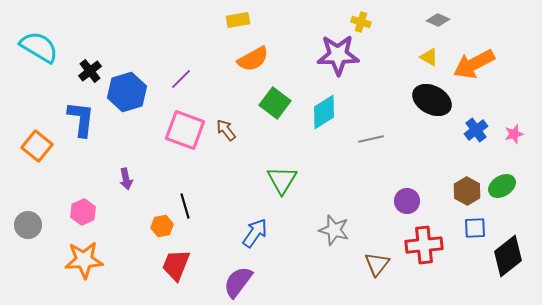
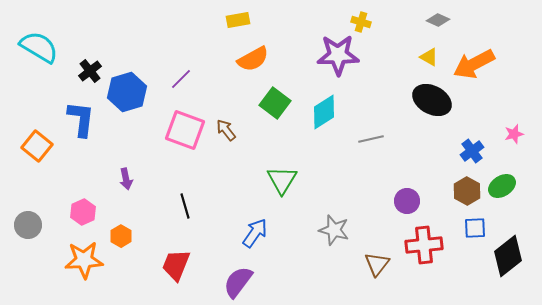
blue cross: moved 4 px left, 21 px down
orange hexagon: moved 41 px left, 10 px down; rotated 20 degrees counterclockwise
